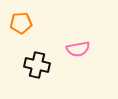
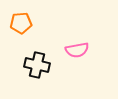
pink semicircle: moved 1 px left, 1 px down
